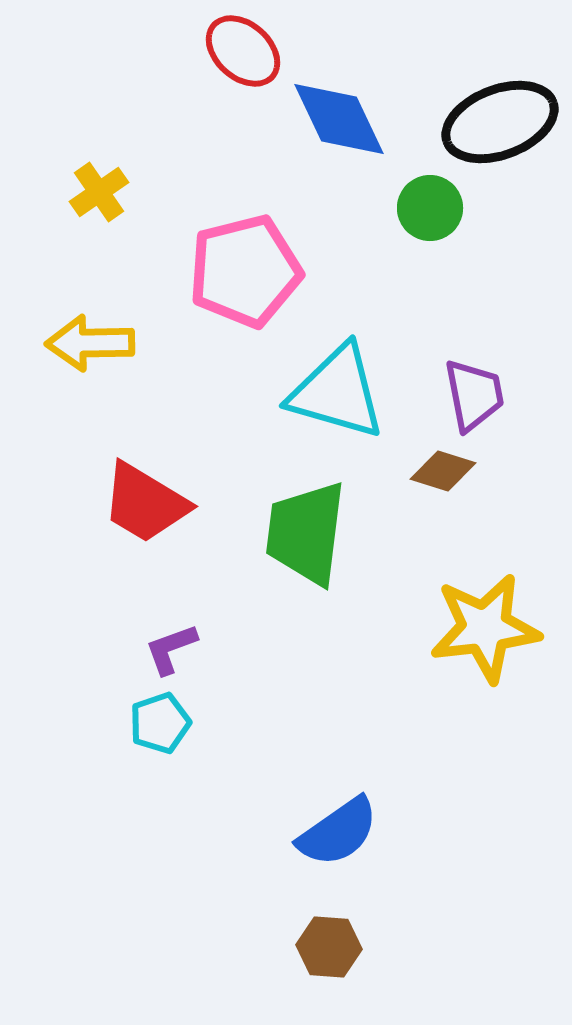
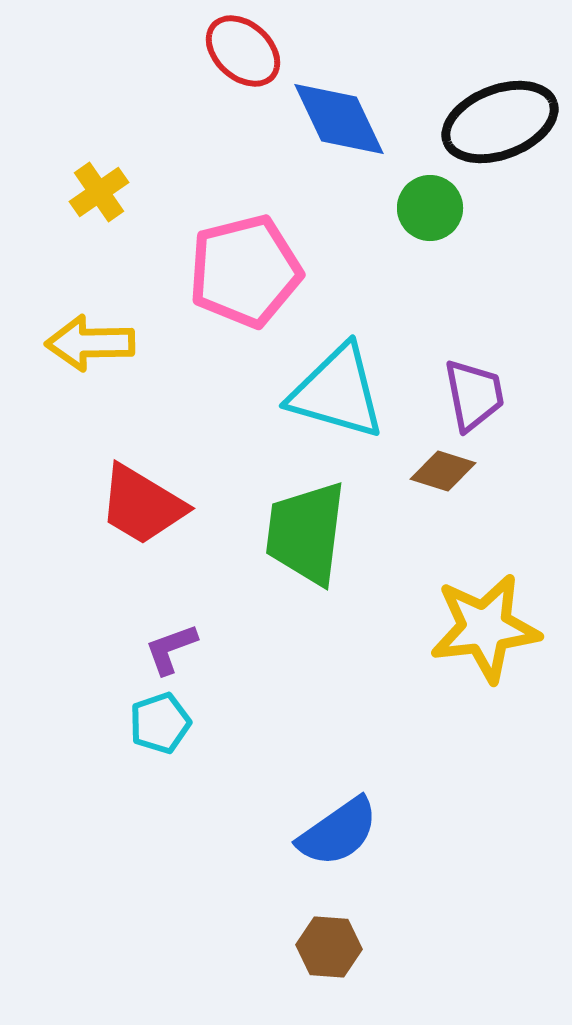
red trapezoid: moved 3 px left, 2 px down
